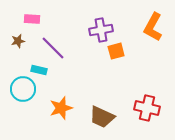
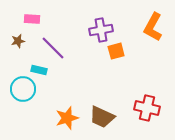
orange star: moved 6 px right, 10 px down
